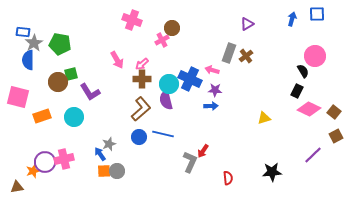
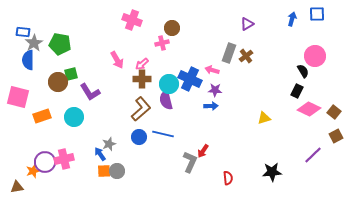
pink cross at (162, 40): moved 3 px down; rotated 16 degrees clockwise
